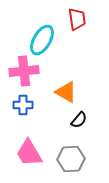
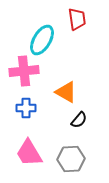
blue cross: moved 3 px right, 3 px down
